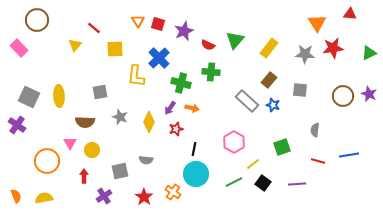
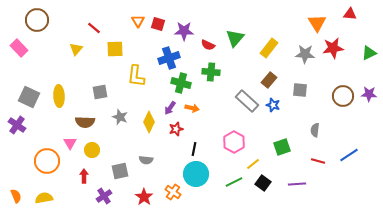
purple star at (184, 31): rotated 24 degrees clockwise
green triangle at (235, 40): moved 2 px up
yellow triangle at (75, 45): moved 1 px right, 4 px down
blue cross at (159, 58): moved 10 px right; rotated 25 degrees clockwise
purple star at (369, 94): rotated 21 degrees counterclockwise
blue line at (349, 155): rotated 24 degrees counterclockwise
